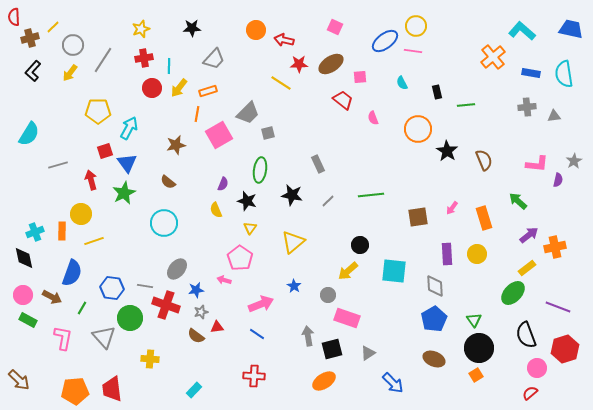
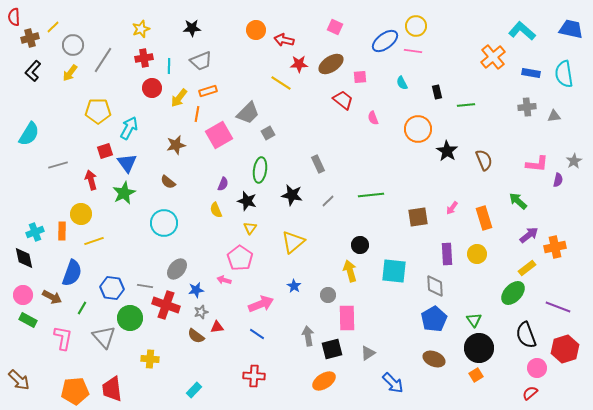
gray trapezoid at (214, 59): moved 13 px left, 2 px down; rotated 25 degrees clockwise
yellow arrow at (179, 88): moved 10 px down
gray square at (268, 133): rotated 16 degrees counterclockwise
yellow arrow at (348, 271): moved 2 px right; rotated 115 degrees clockwise
pink rectangle at (347, 318): rotated 70 degrees clockwise
